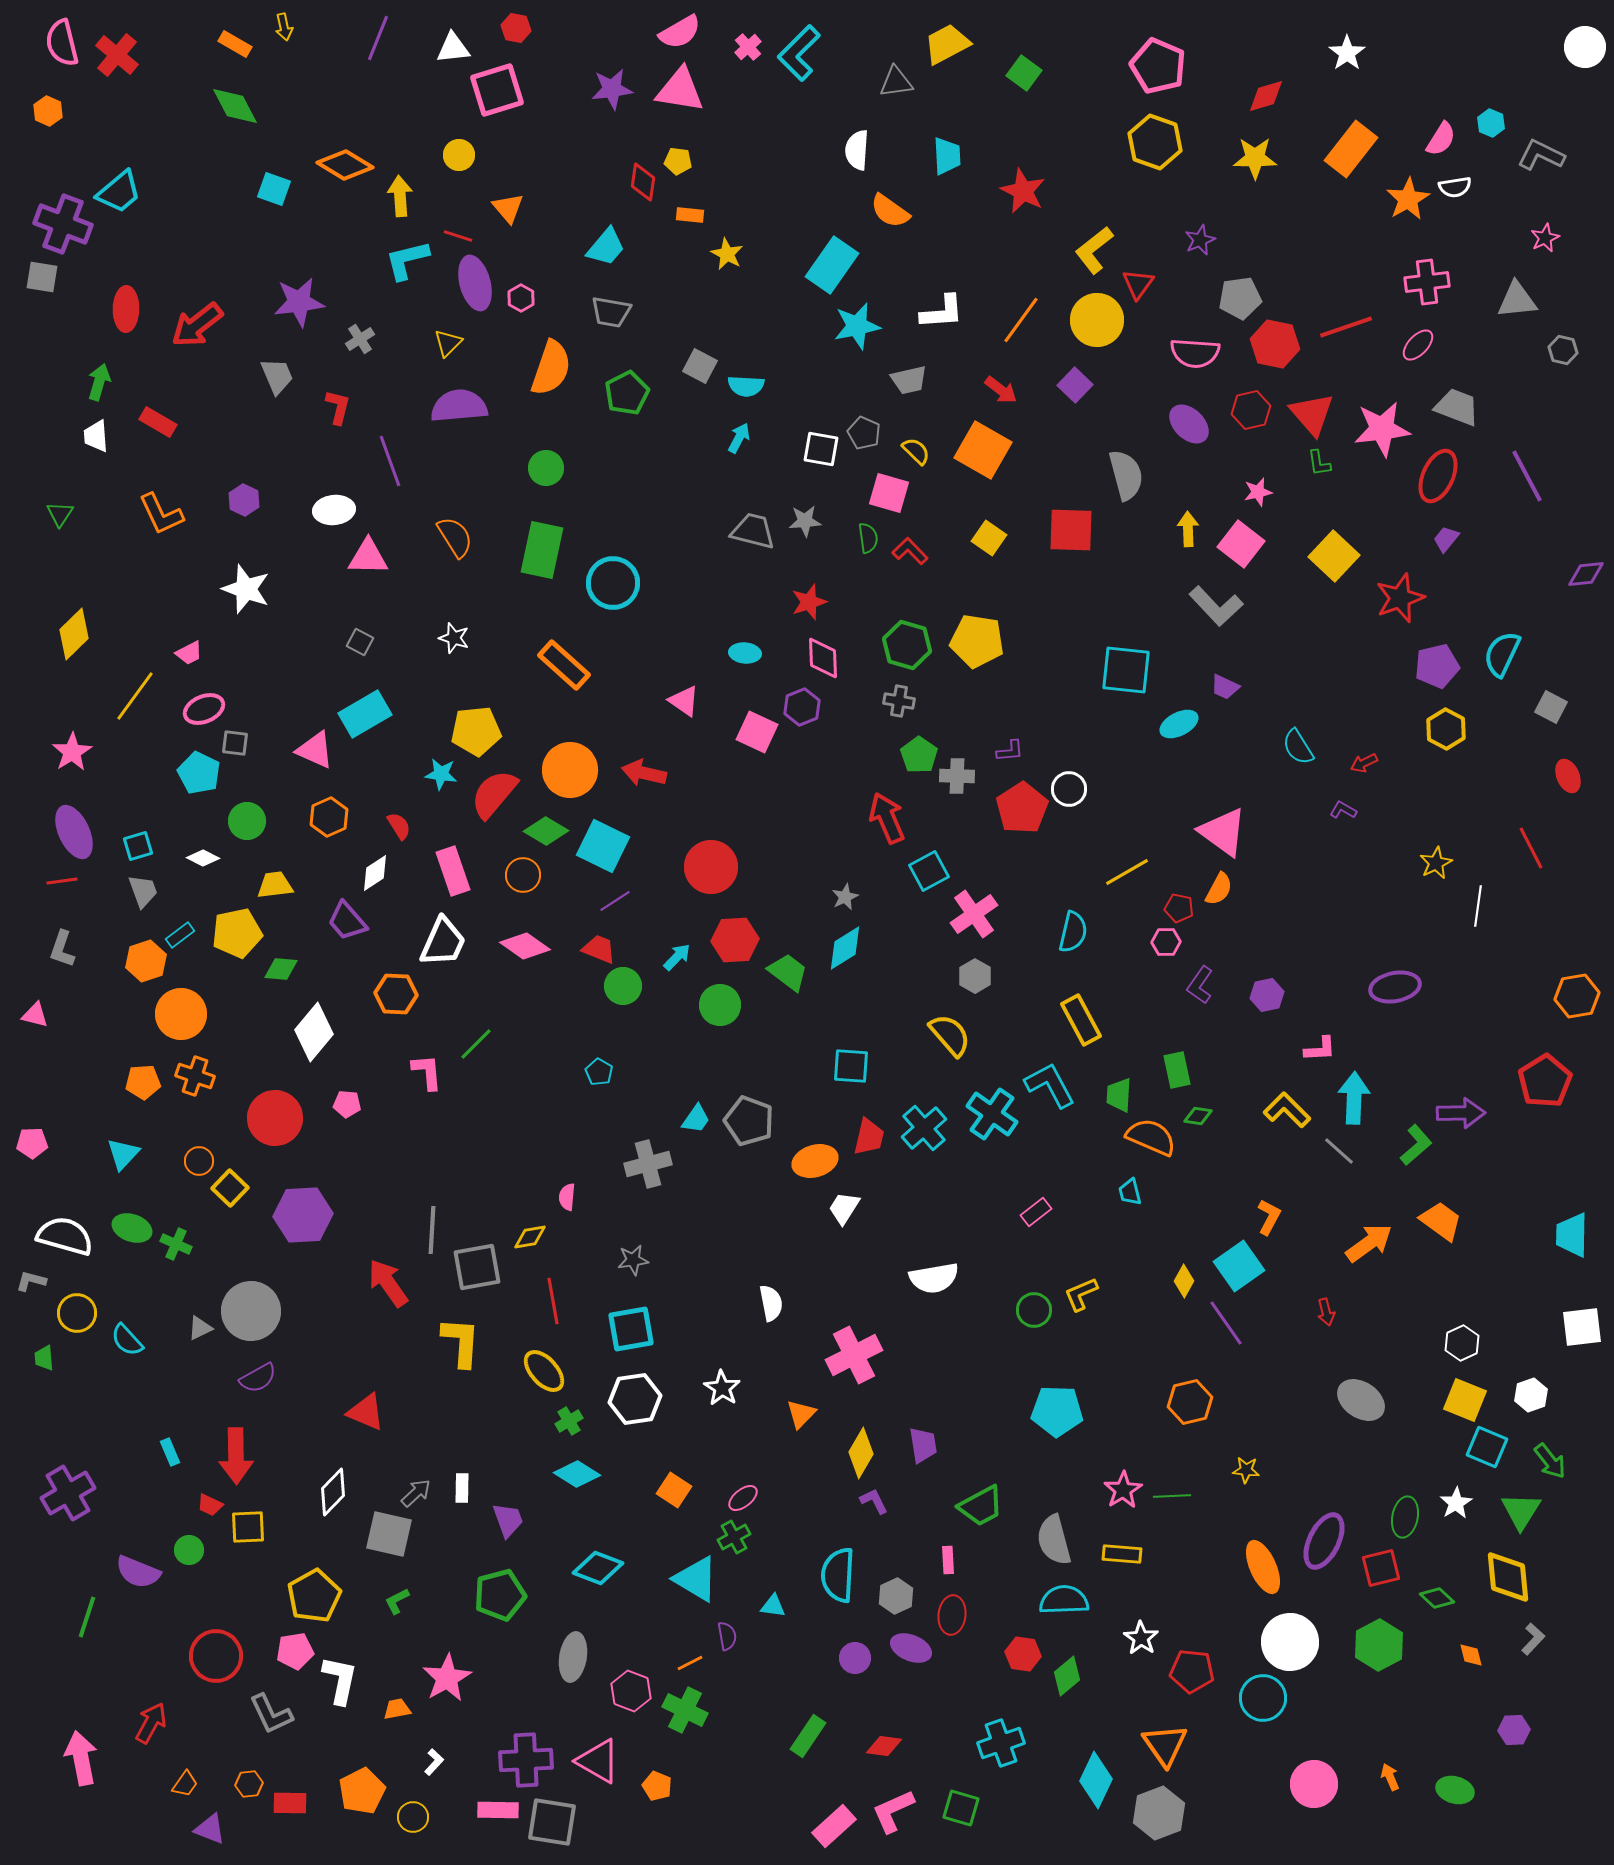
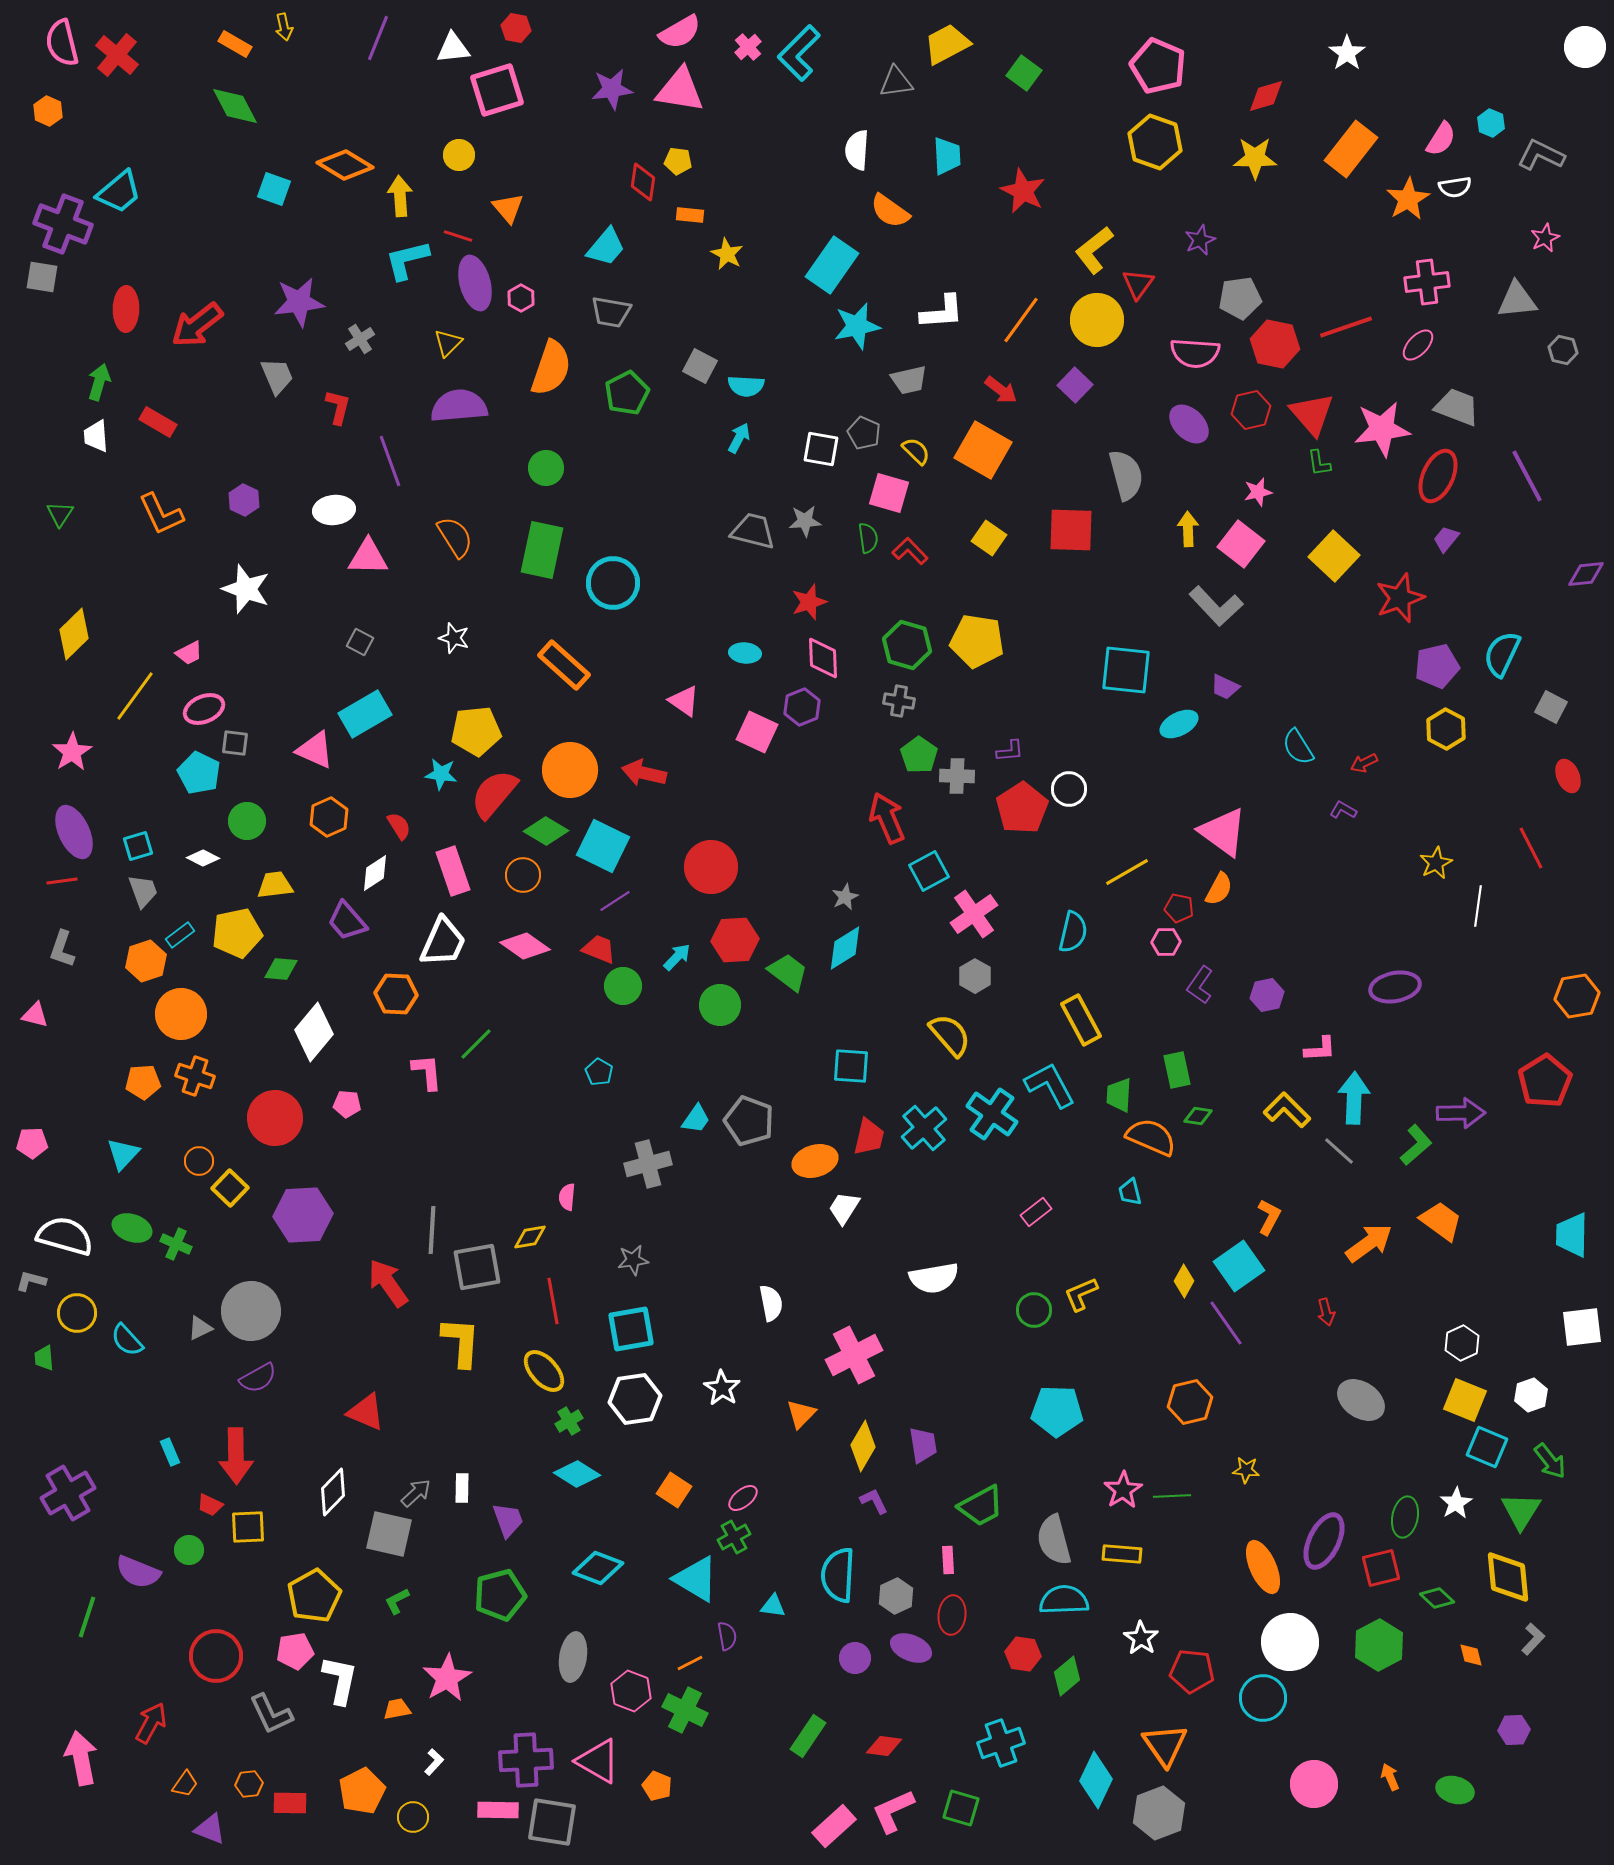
yellow diamond at (861, 1453): moved 2 px right, 7 px up
